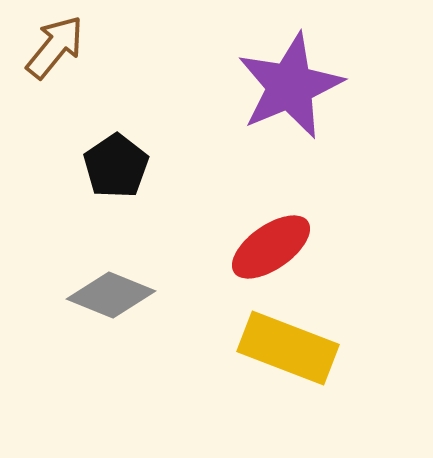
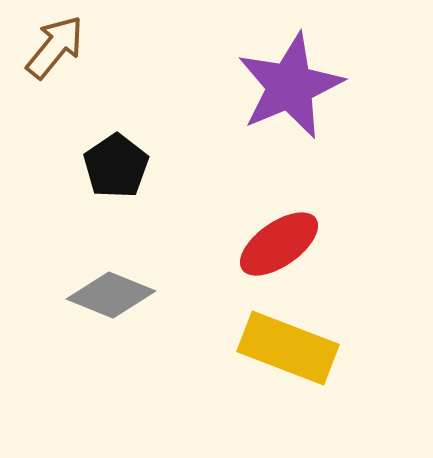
red ellipse: moved 8 px right, 3 px up
